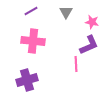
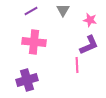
gray triangle: moved 3 px left, 2 px up
pink star: moved 2 px left, 2 px up
pink cross: moved 1 px right, 1 px down
pink line: moved 1 px right, 1 px down
